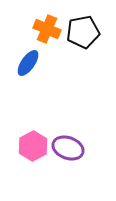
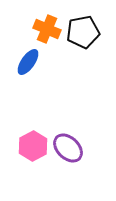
blue ellipse: moved 1 px up
purple ellipse: rotated 24 degrees clockwise
